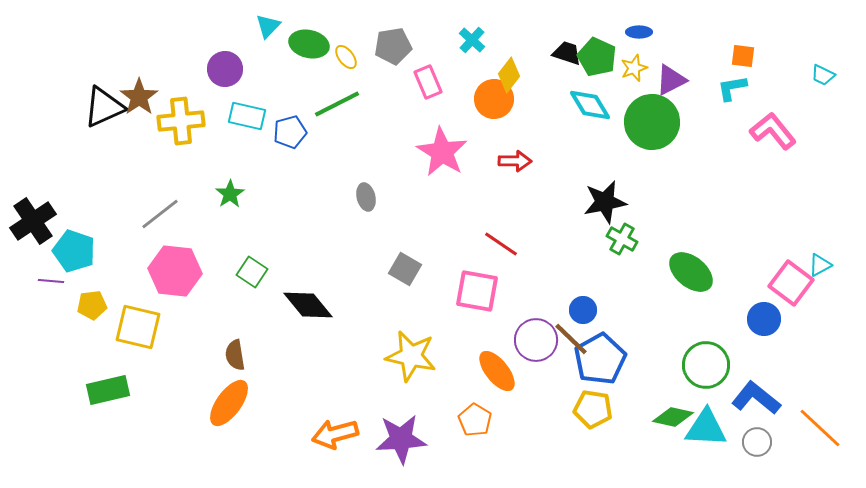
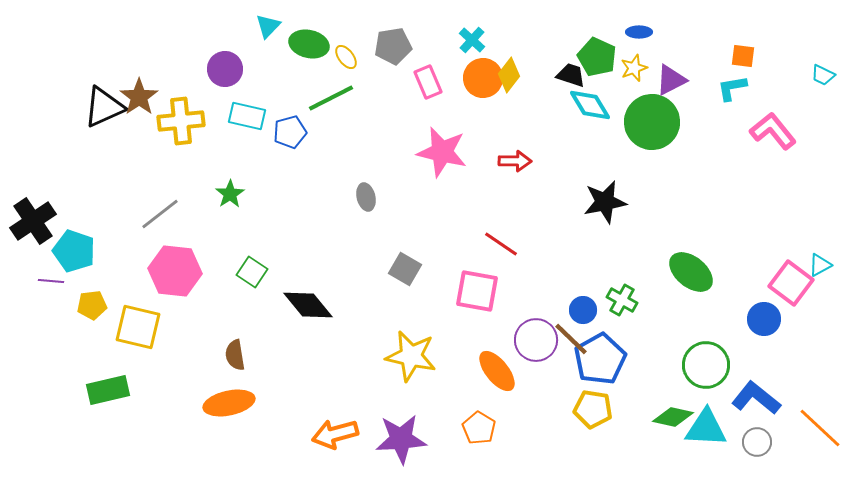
black trapezoid at (567, 53): moved 4 px right, 22 px down
orange circle at (494, 99): moved 11 px left, 21 px up
green line at (337, 104): moved 6 px left, 6 px up
pink star at (442, 152): rotated 18 degrees counterclockwise
green cross at (622, 239): moved 61 px down
orange ellipse at (229, 403): rotated 42 degrees clockwise
orange pentagon at (475, 420): moved 4 px right, 8 px down
